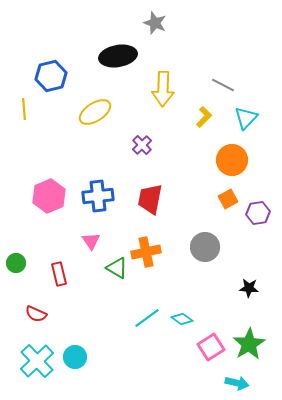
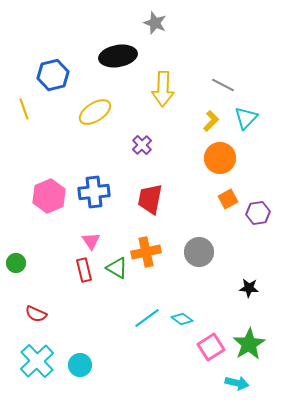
blue hexagon: moved 2 px right, 1 px up
yellow line: rotated 15 degrees counterclockwise
yellow L-shape: moved 7 px right, 4 px down
orange circle: moved 12 px left, 2 px up
blue cross: moved 4 px left, 4 px up
gray circle: moved 6 px left, 5 px down
red rectangle: moved 25 px right, 4 px up
cyan circle: moved 5 px right, 8 px down
